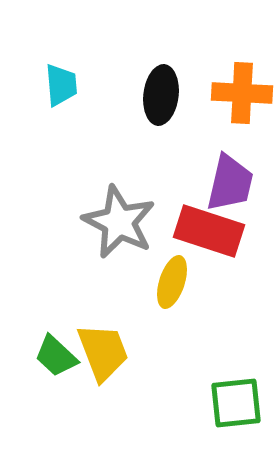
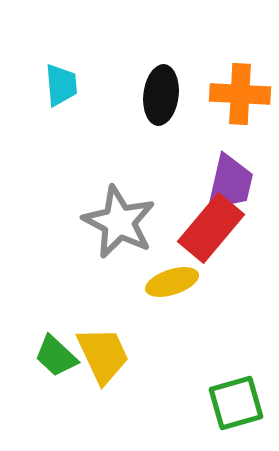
orange cross: moved 2 px left, 1 px down
red rectangle: moved 2 px right, 3 px up; rotated 68 degrees counterclockwise
yellow ellipse: rotated 54 degrees clockwise
yellow trapezoid: moved 3 px down; rotated 4 degrees counterclockwise
green square: rotated 10 degrees counterclockwise
